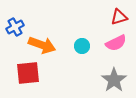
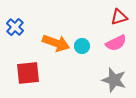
blue cross: rotated 18 degrees counterclockwise
orange arrow: moved 14 px right, 2 px up
gray star: rotated 20 degrees counterclockwise
